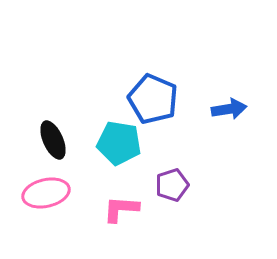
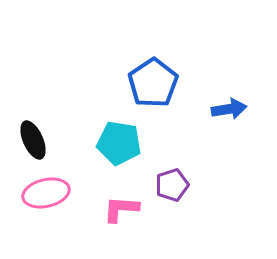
blue pentagon: moved 16 px up; rotated 15 degrees clockwise
black ellipse: moved 20 px left
